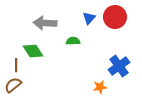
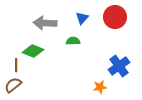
blue triangle: moved 7 px left
green diamond: rotated 35 degrees counterclockwise
